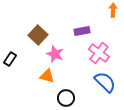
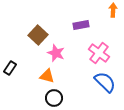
purple rectangle: moved 1 px left, 6 px up
pink star: moved 1 px right, 1 px up
black rectangle: moved 9 px down
black circle: moved 12 px left
